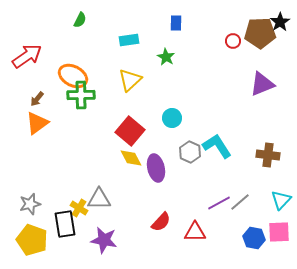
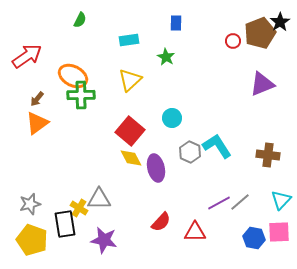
brown pentagon: rotated 20 degrees counterclockwise
